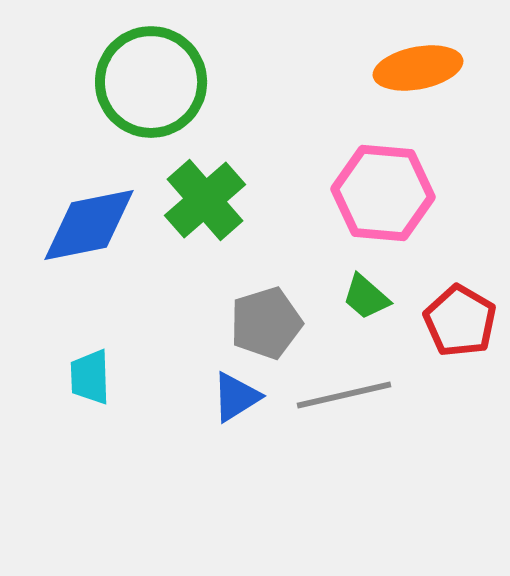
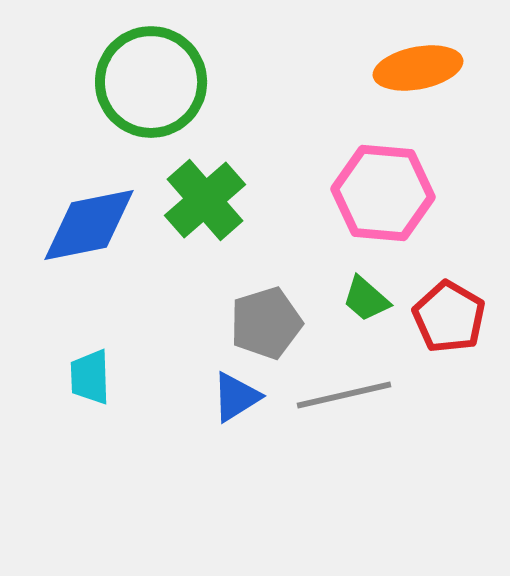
green trapezoid: moved 2 px down
red pentagon: moved 11 px left, 4 px up
